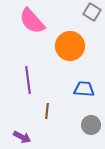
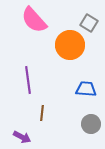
gray square: moved 3 px left, 11 px down
pink semicircle: moved 2 px right, 1 px up
orange circle: moved 1 px up
blue trapezoid: moved 2 px right
brown line: moved 5 px left, 2 px down
gray circle: moved 1 px up
